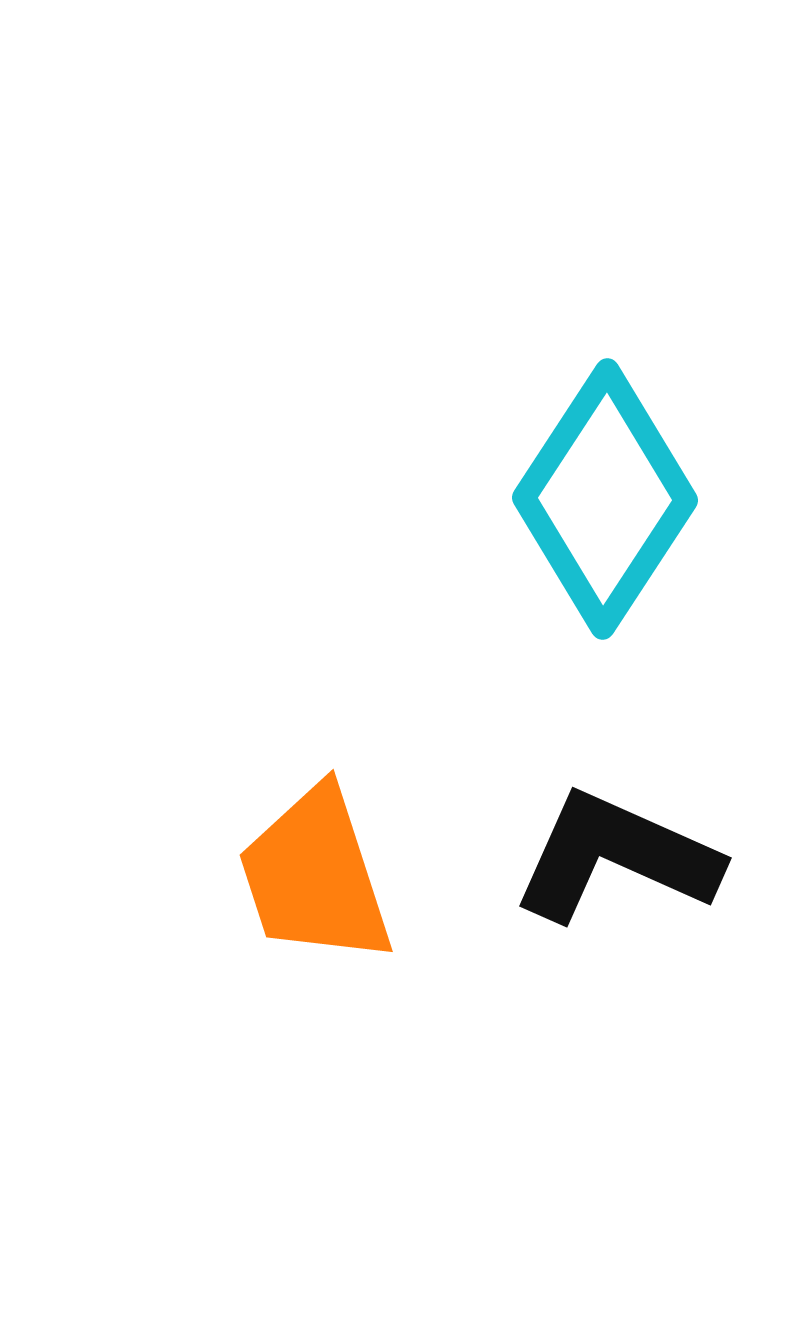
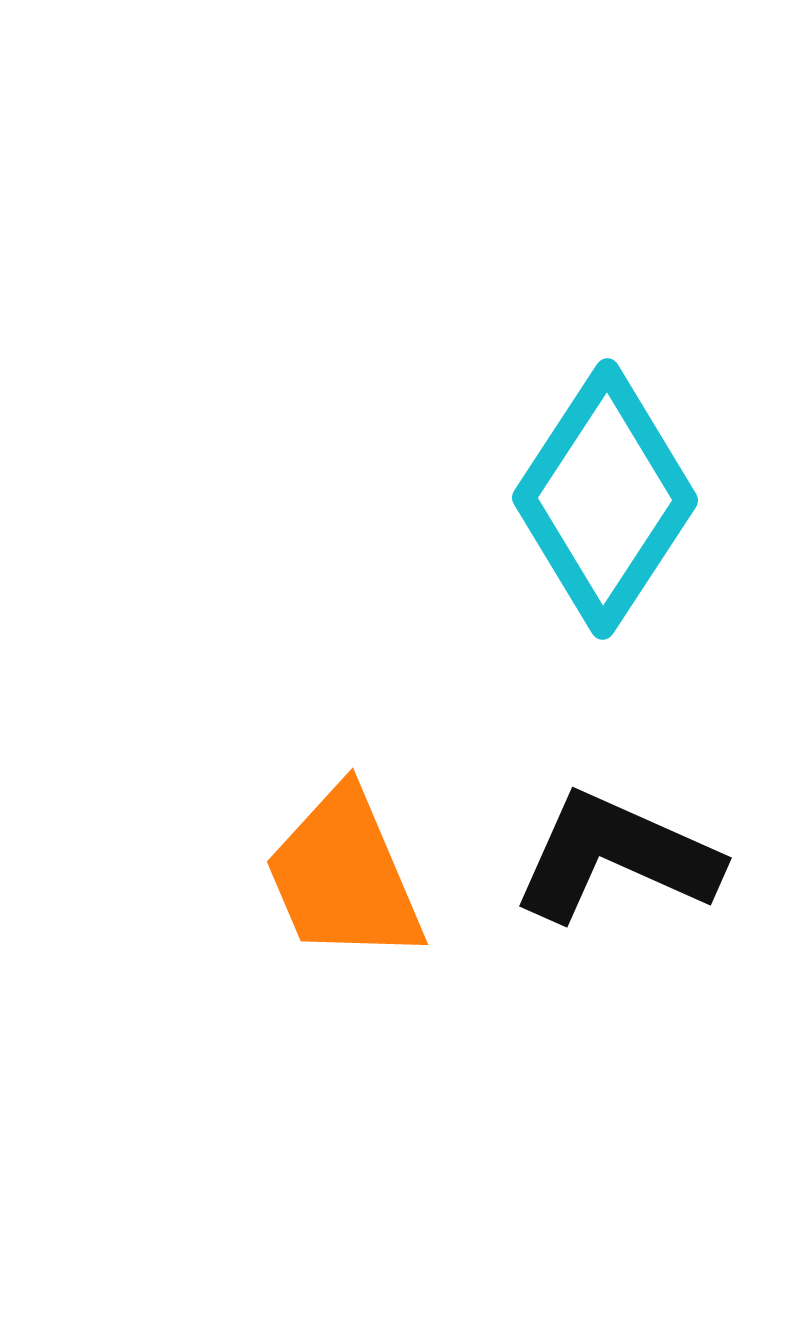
orange trapezoid: moved 29 px right; rotated 5 degrees counterclockwise
